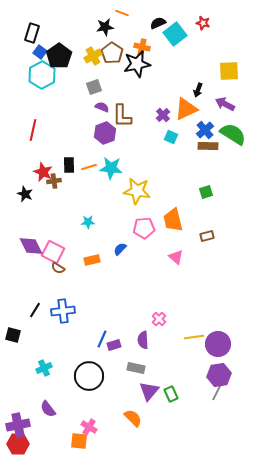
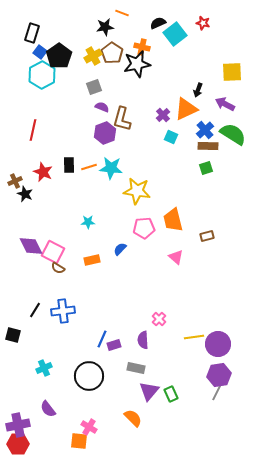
yellow square at (229, 71): moved 3 px right, 1 px down
brown L-shape at (122, 116): moved 3 px down; rotated 15 degrees clockwise
brown cross at (54, 181): moved 39 px left; rotated 16 degrees counterclockwise
green square at (206, 192): moved 24 px up
